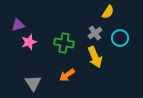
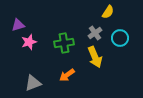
green cross: rotated 18 degrees counterclockwise
gray triangle: rotated 42 degrees clockwise
